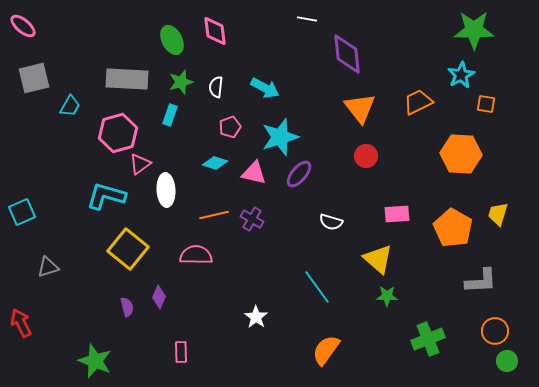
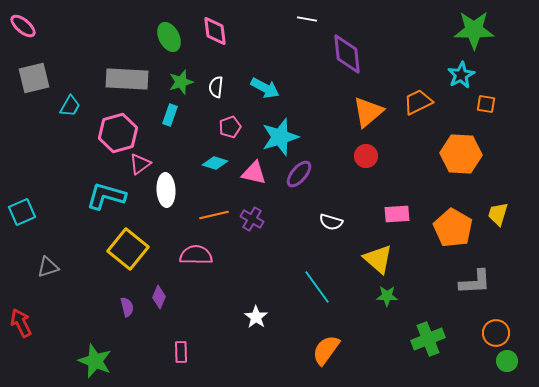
green ellipse at (172, 40): moved 3 px left, 3 px up
orange triangle at (360, 108): moved 8 px right, 4 px down; rotated 28 degrees clockwise
gray L-shape at (481, 281): moved 6 px left, 1 px down
orange circle at (495, 331): moved 1 px right, 2 px down
